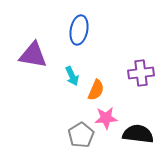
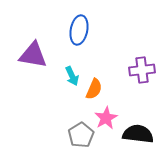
purple cross: moved 1 px right, 3 px up
orange semicircle: moved 2 px left, 1 px up
pink star: rotated 25 degrees counterclockwise
